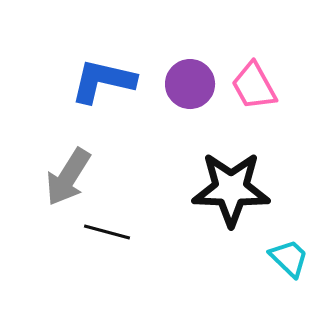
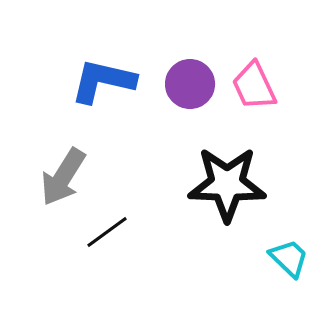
pink trapezoid: rotated 4 degrees clockwise
gray arrow: moved 5 px left
black star: moved 4 px left, 5 px up
black line: rotated 51 degrees counterclockwise
